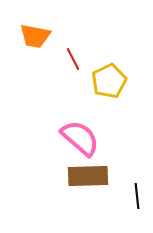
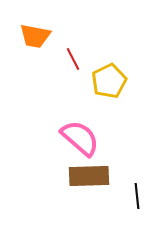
brown rectangle: moved 1 px right
